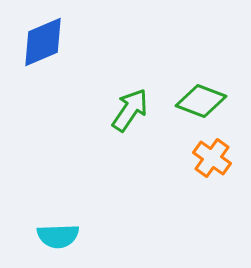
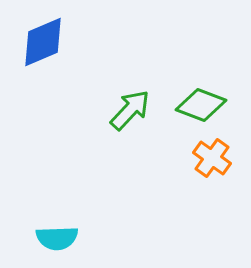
green diamond: moved 4 px down
green arrow: rotated 9 degrees clockwise
cyan semicircle: moved 1 px left, 2 px down
